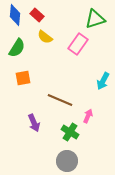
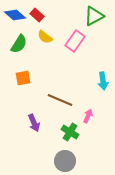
blue diamond: rotated 55 degrees counterclockwise
green triangle: moved 1 px left, 3 px up; rotated 10 degrees counterclockwise
pink rectangle: moved 3 px left, 3 px up
green semicircle: moved 2 px right, 4 px up
cyan arrow: rotated 36 degrees counterclockwise
gray circle: moved 2 px left
